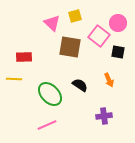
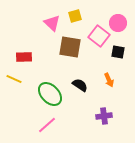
yellow line: rotated 21 degrees clockwise
pink line: rotated 18 degrees counterclockwise
